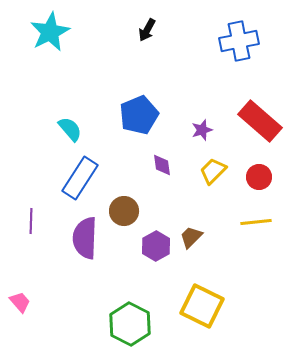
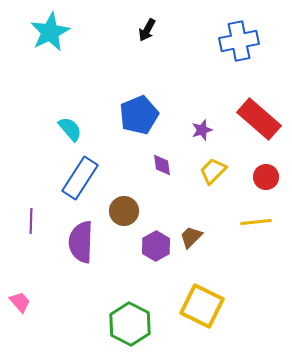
red rectangle: moved 1 px left, 2 px up
red circle: moved 7 px right
purple semicircle: moved 4 px left, 4 px down
